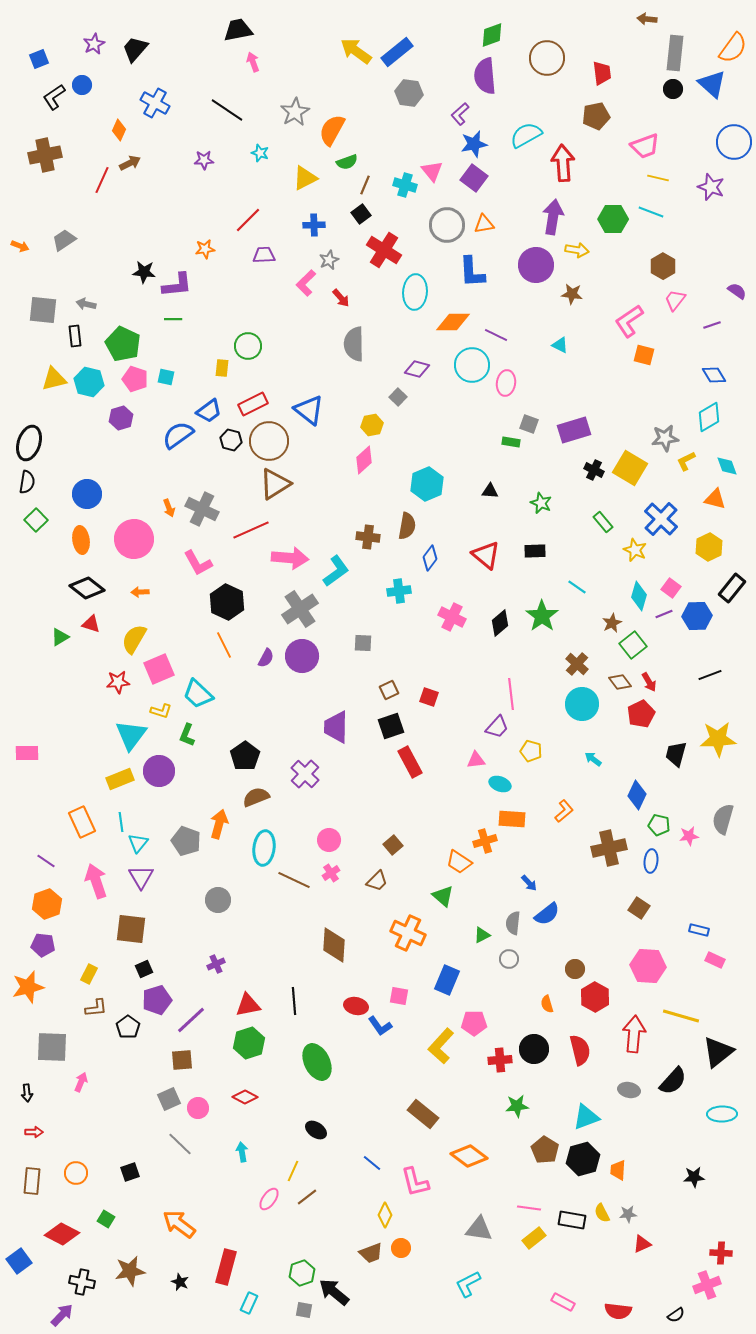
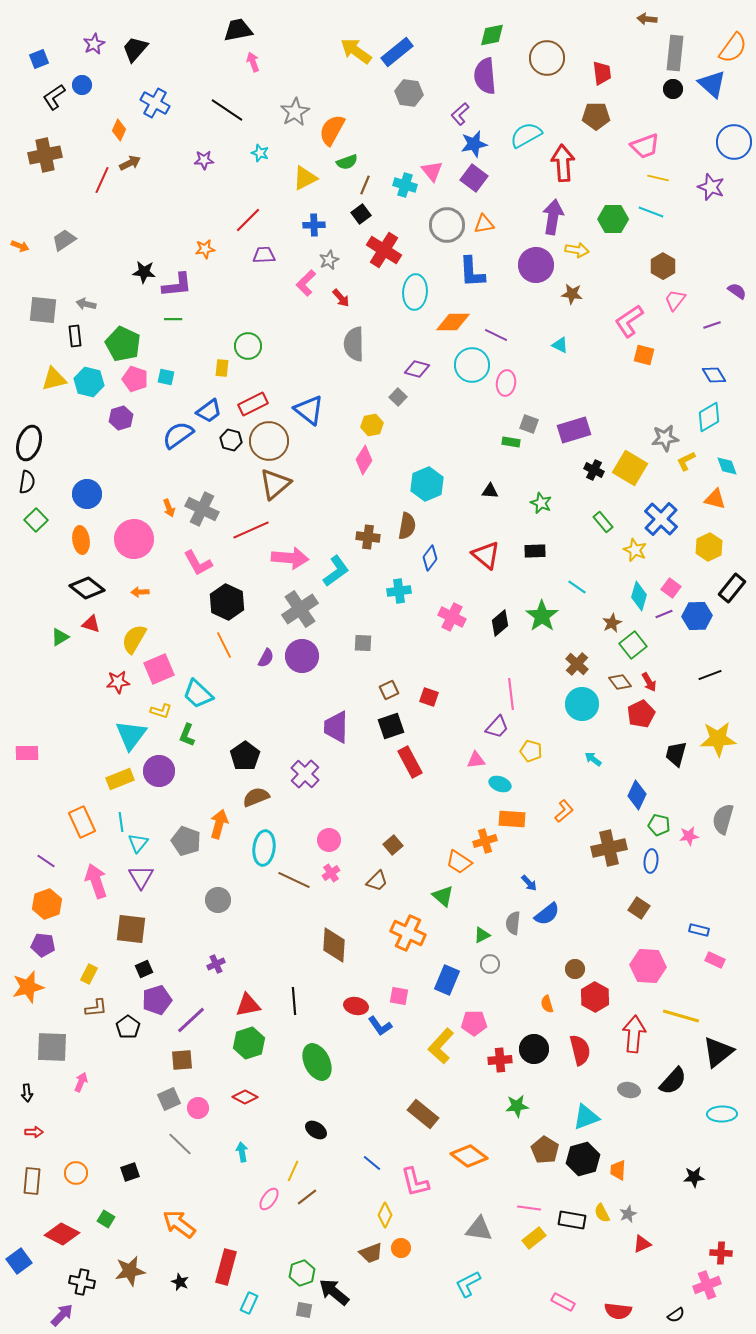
green diamond at (492, 35): rotated 8 degrees clockwise
brown pentagon at (596, 116): rotated 12 degrees clockwise
pink diamond at (364, 460): rotated 16 degrees counterclockwise
brown triangle at (275, 484): rotated 8 degrees counterclockwise
gray circle at (509, 959): moved 19 px left, 5 px down
gray star at (628, 1214): rotated 18 degrees counterclockwise
